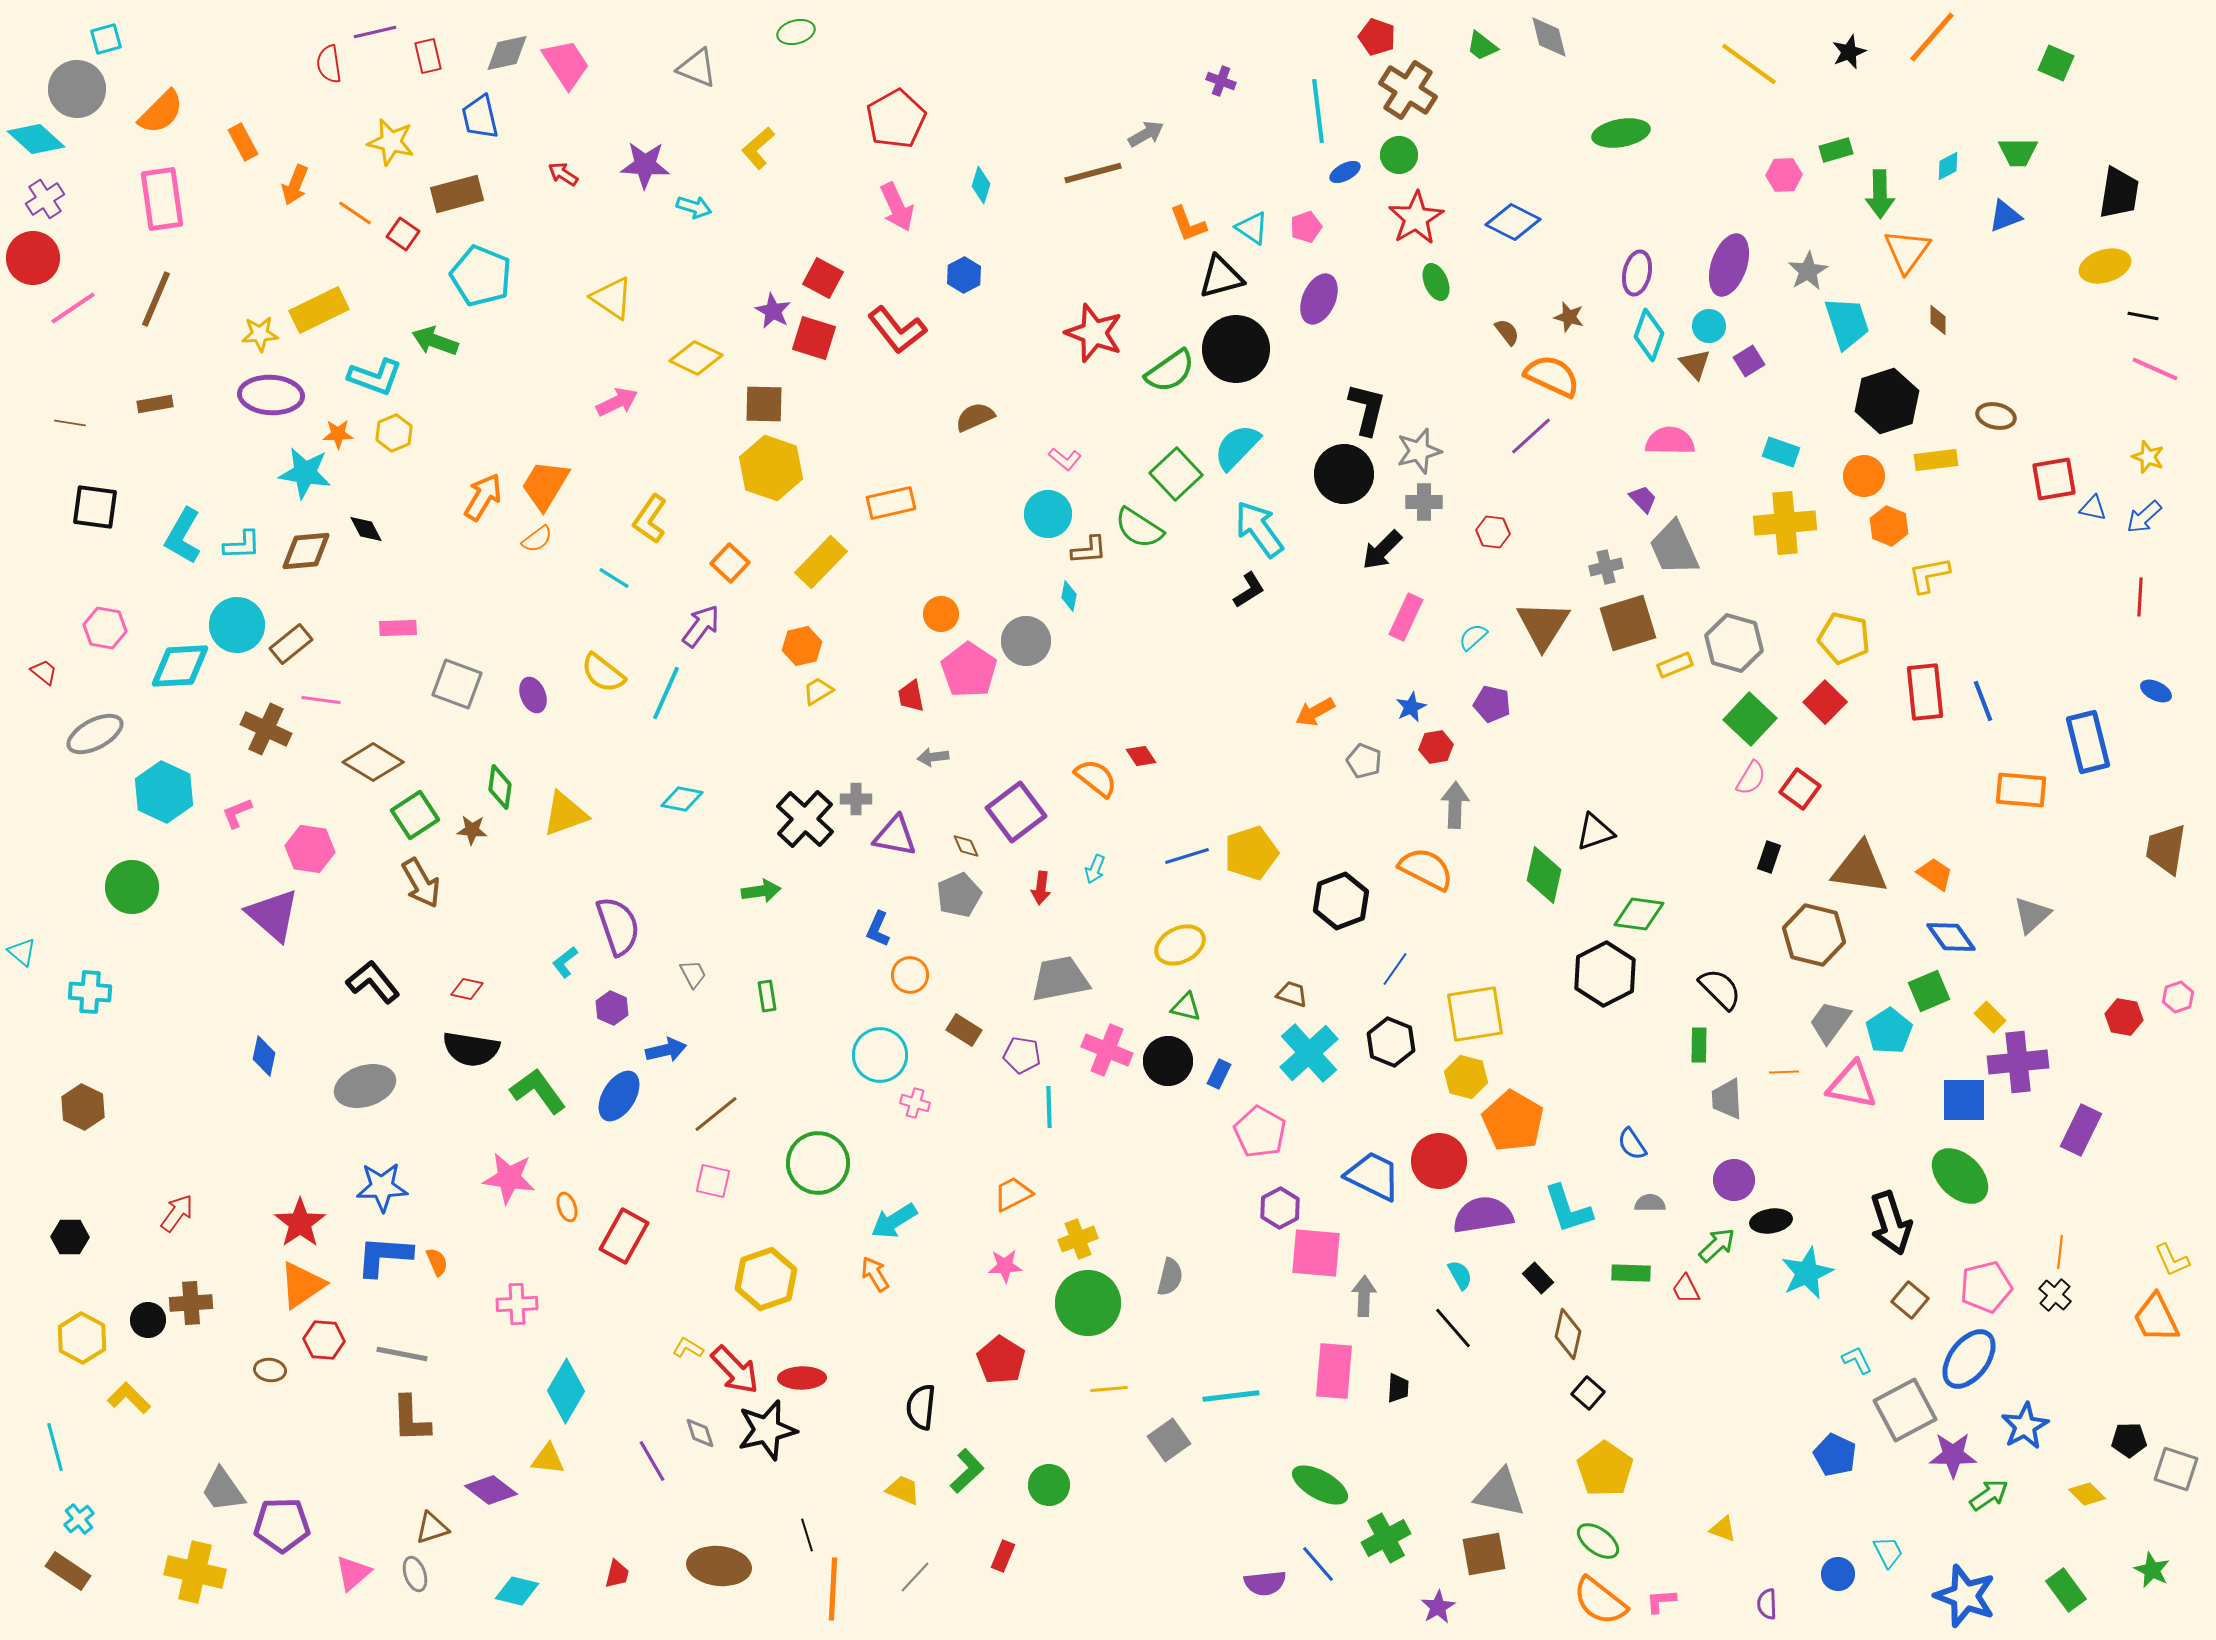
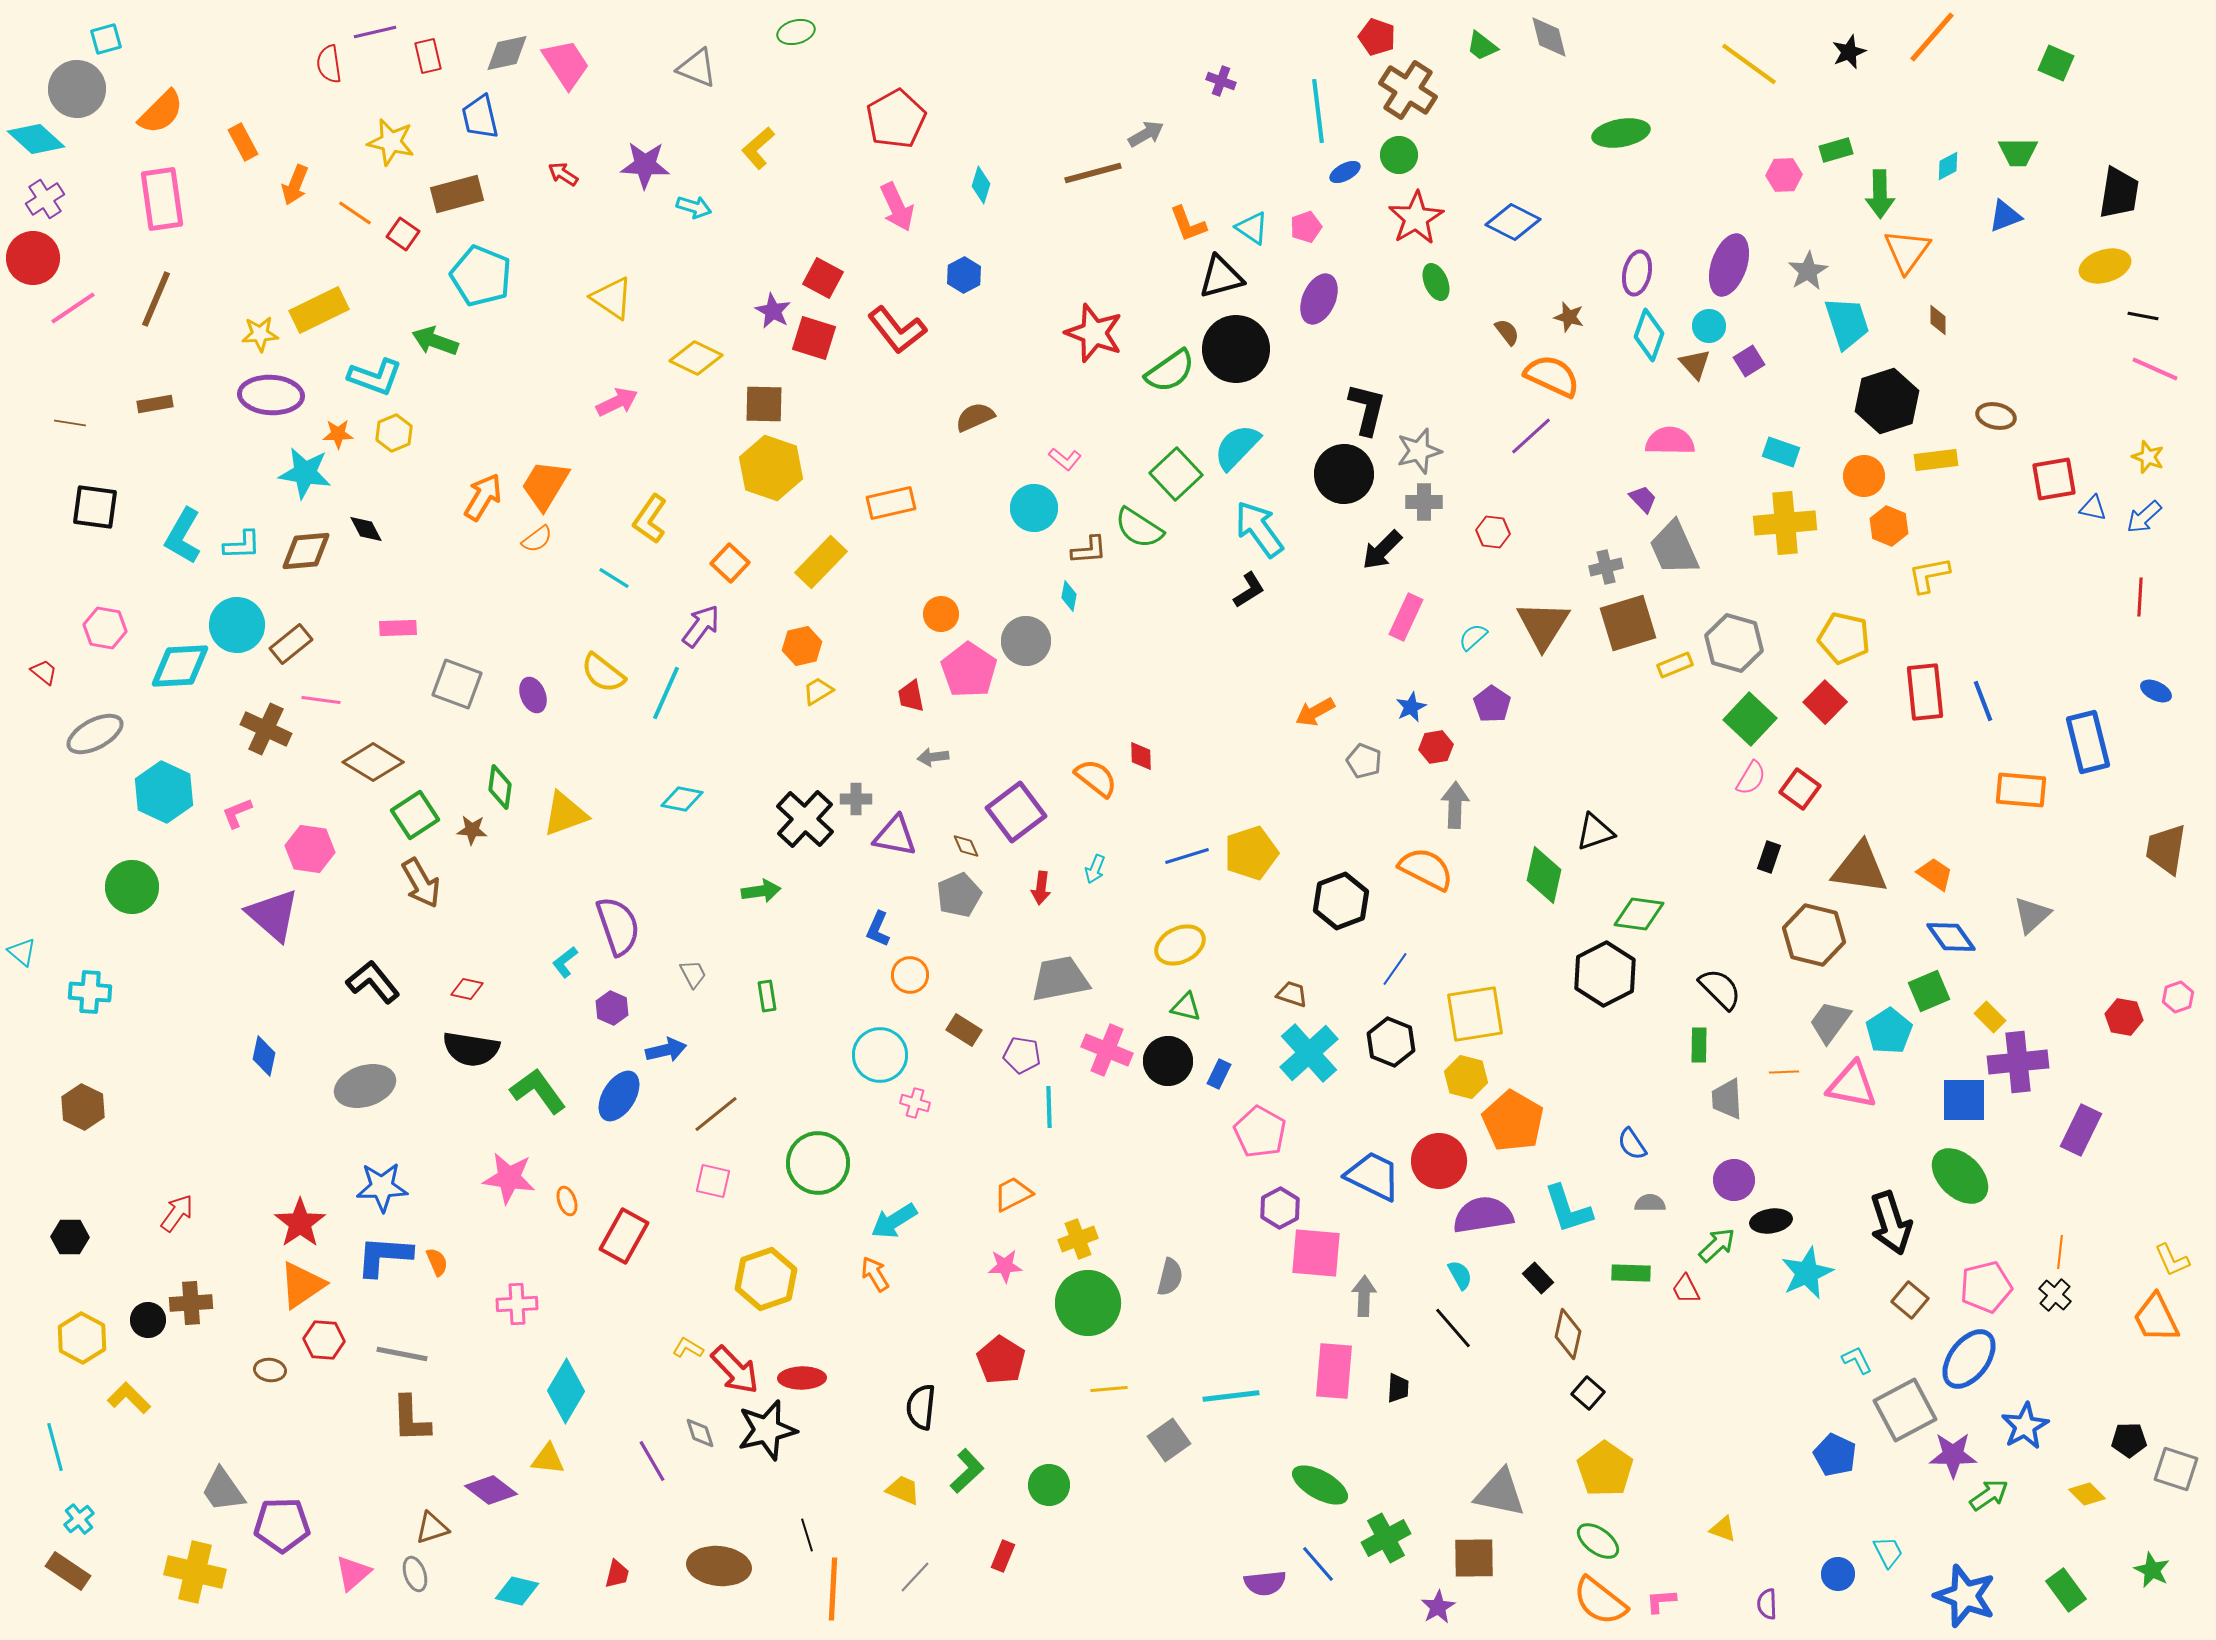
cyan circle at (1048, 514): moved 14 px left, 6 px up
purple pentagon at (1492, 704): rotated 21 degrees clockwise
red diamond at (1141, 756): rotated 32 degrees clockwise
orange ellipse at (567, 1207): moved 6 px up
brown square at (1484, 1554): moved 10 px left, 4 px down; rotated 9 degrees clockwise
